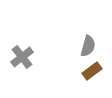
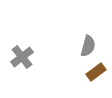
brown rectangle: moved 4 px right, 1 px down
